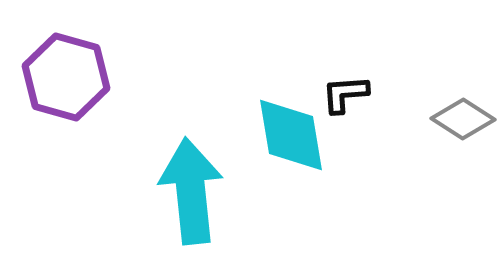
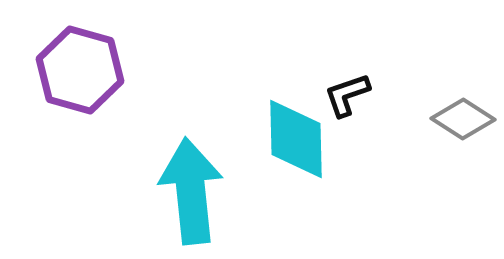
purple hexagon: moved 14 px right, 7 px up
black L-shape: moved 2 px right, 1 px down; rotated 15 degrees counterclockwise
cyan diamond: moved 5 px right, 4 px down; rotated 8 degrees clockwise
